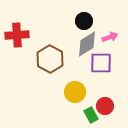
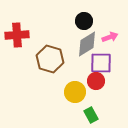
brown hexagon: rotated 12 degrees counterclockwise
red circle: moved 9 px left, 25 px up
